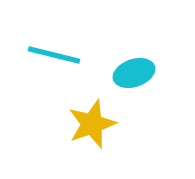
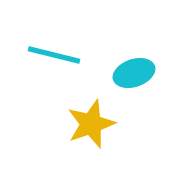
yellow star: moved 1 px left
